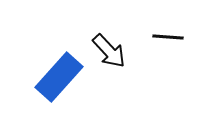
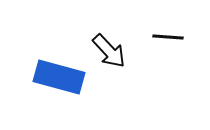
blue rectangle: rotated 63 degrees clockwise
